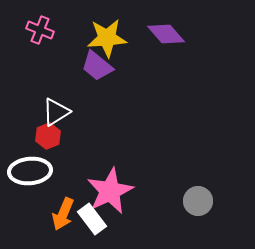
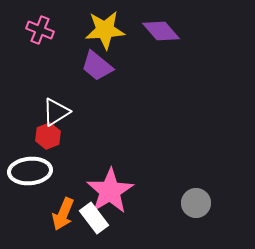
purple diamond: moved 5 px left, 3 px up
yellow star: moved 2 px left, 8 px up
pink star: rotated 6 degrees counterclockwise
gray circle: moved 2 px left, 2 px down
white rectangle: moved 2 px right, 1 px up
